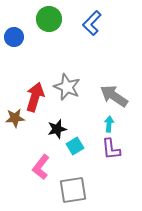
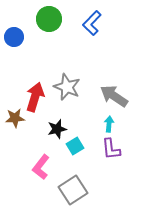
gray square: rotated 24 degrees counterclockwise
